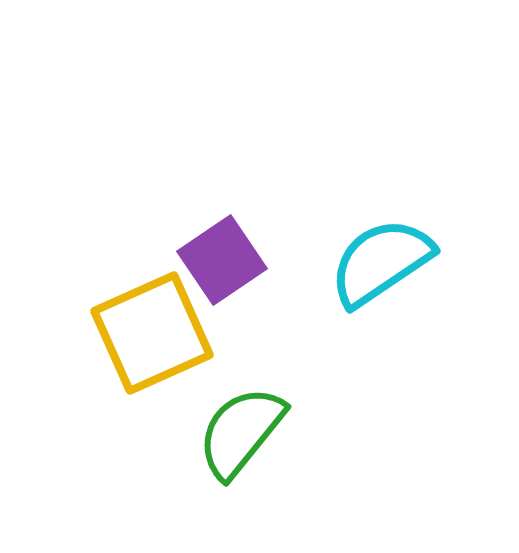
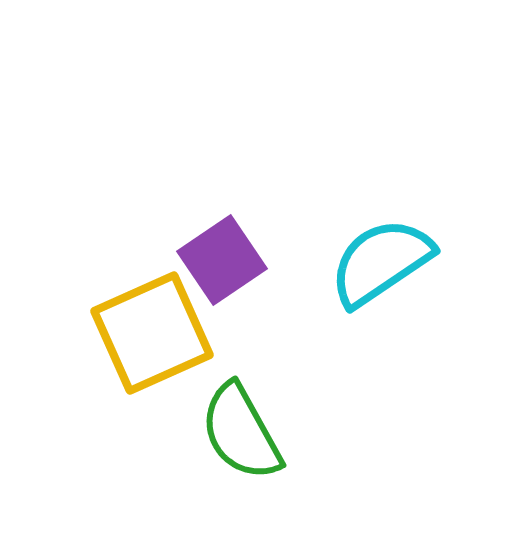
green semicircle: rotated 68 degrees counterclockwise
